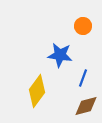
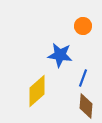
yellow diamond: rotated 12 degrees clockwise
brown diamond: rotated 70 degrees counterclockwise
